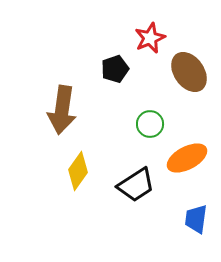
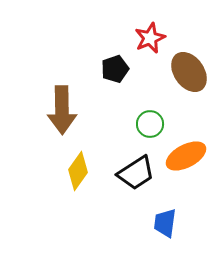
brown arrow: rotated 9 degrees counterclockwise
orange ellipse: moved 1 px left, 2 px up
black trapezoid: moved 12 px up
blue trapezoid: moved 31 px left, 4 px down
